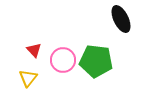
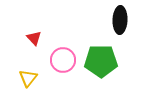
black ellipse: moved 1 px left, 1 px down; rotated 28 degrees clockwise
red triangle: moved 12 px up
green pentagon: moved 5 px right; rotated 8 degrees counterclockwise
